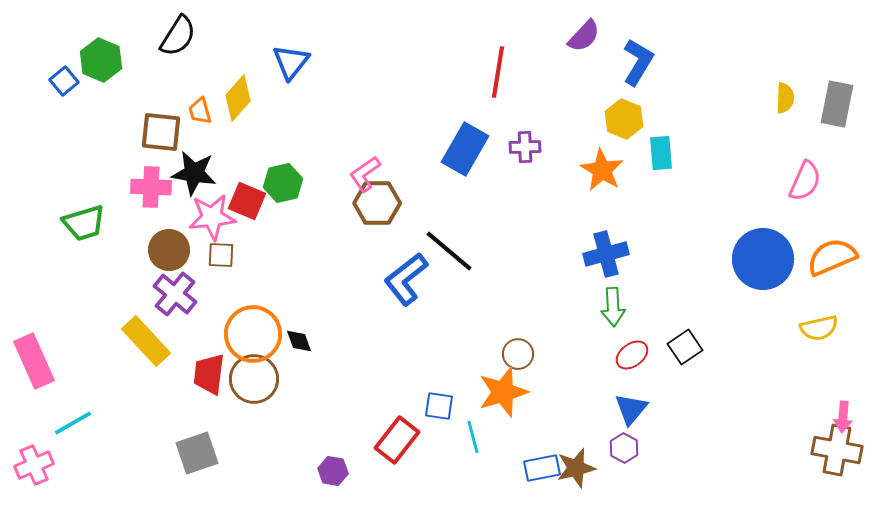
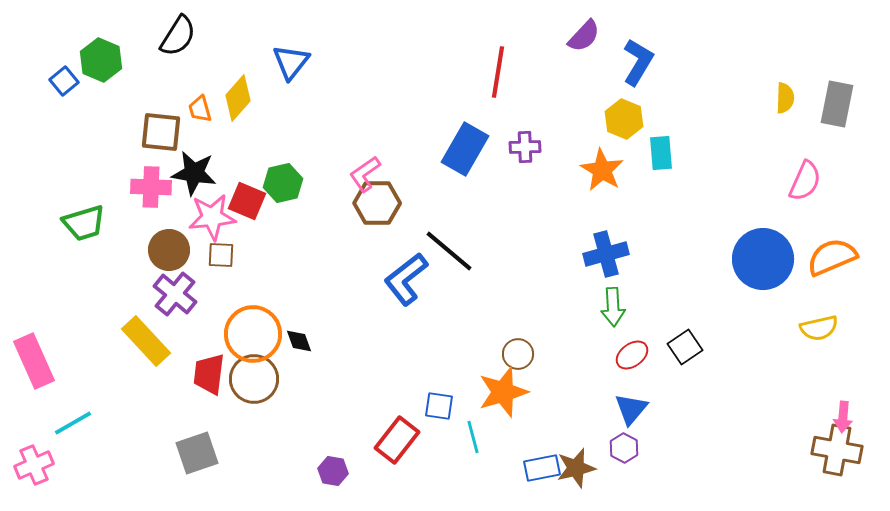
orange trapezoid at (200, 111): moved 2 px up
